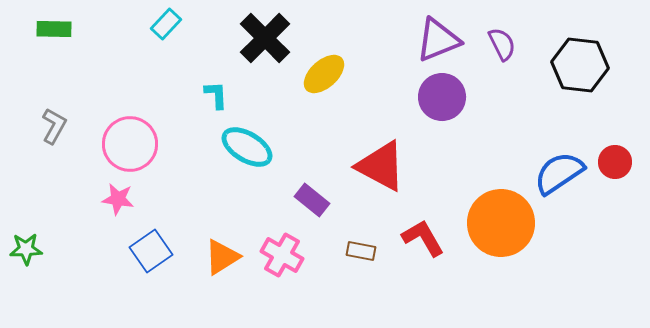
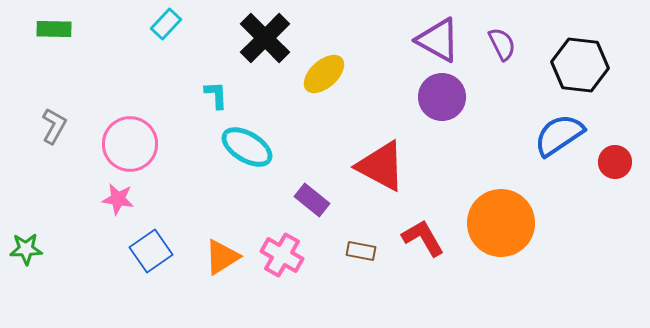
purple triangle: rotated 51 degrees clockwise
blue semicircle: moved 38 px up
